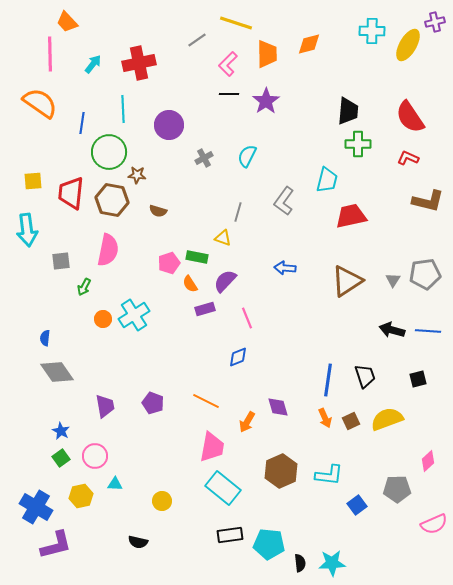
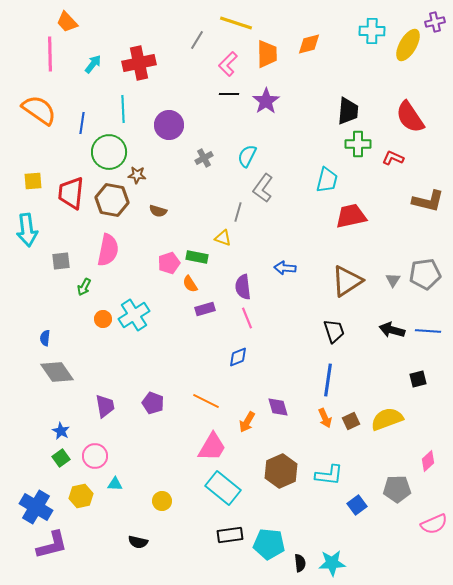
gray line at (197, 40): rotated 24 degrees counterclockwise
orange semicircle at (40, 103): moved 1 px left, 7 px down
red L-shape at (408, 158): moved 15 px left
gray L-shape at (284, 201): moved 21 px left, 13 px up
purple semicircle at (225, 281): moved 18 px right, 6 px down; rotated 50 degrees counterclockwise
black trapezoid at (365, 376): moved 31 px left, 45 px up
pink trapezoid at (212, 447): rotated 20 degrees clockwise
purple L-shape at (56, 545): moved 4 px left
